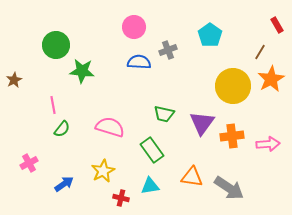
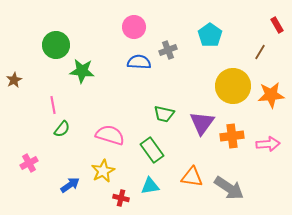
orange star: moved 16 px down; rotated 24 degrees clockwise
pink semicircle: moved 8 px down
blue arrow: moved 6 px right, 1 px down
